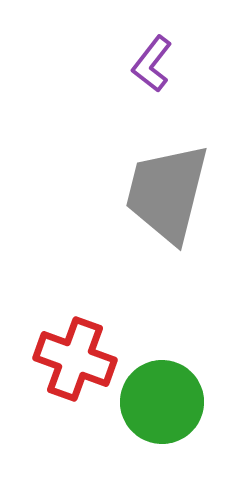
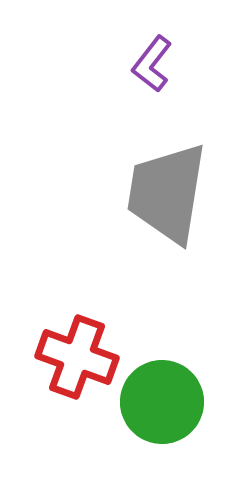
gray trapezoid: rotated 5 degrees counterclockwise
red cross: moved 2 px right, 2 px up
